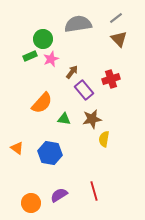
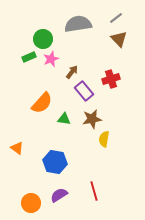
green rectangle: moved 1 px left, 1 px down
purple rectangle: moved 1 px down
blue hexagon: moved 5 px right, 9 px down
